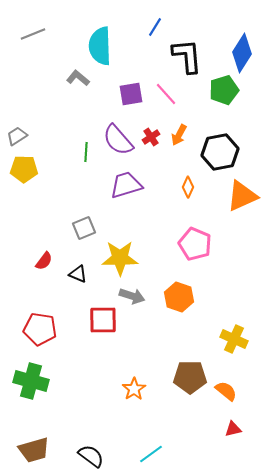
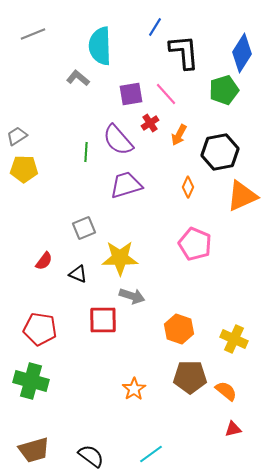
black L-shape: moved 3 px left, 4 px up
red cross: moved 1 px left, 14 px up
orange hexagon: moved 32 px down
